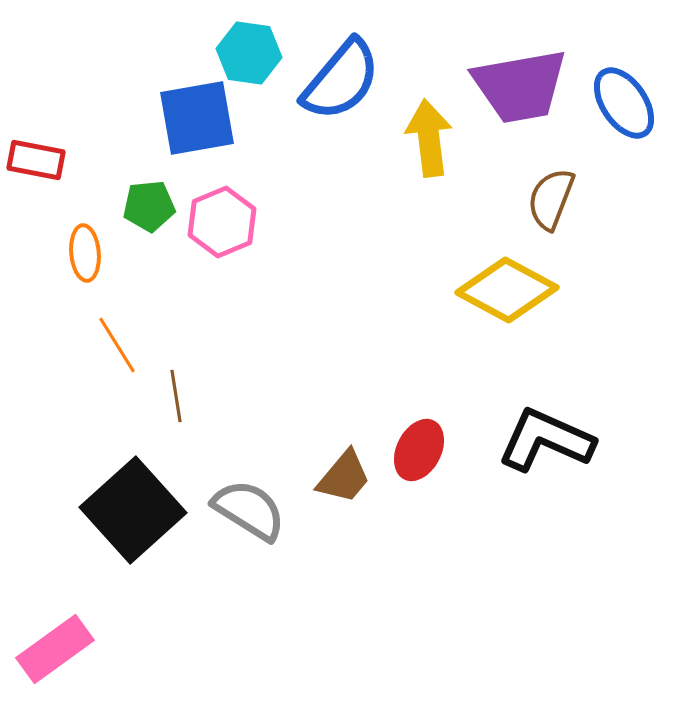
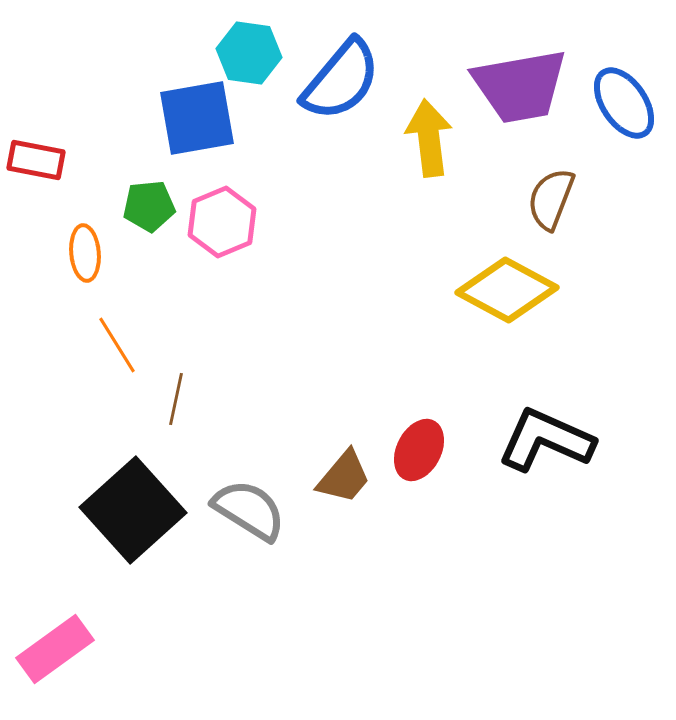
brown line: moved 3 px down; rotated 21 degrees clockwise
